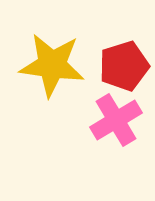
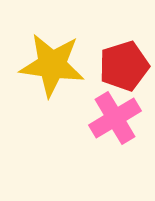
pink cross: moved 1 px left, 2 px up
